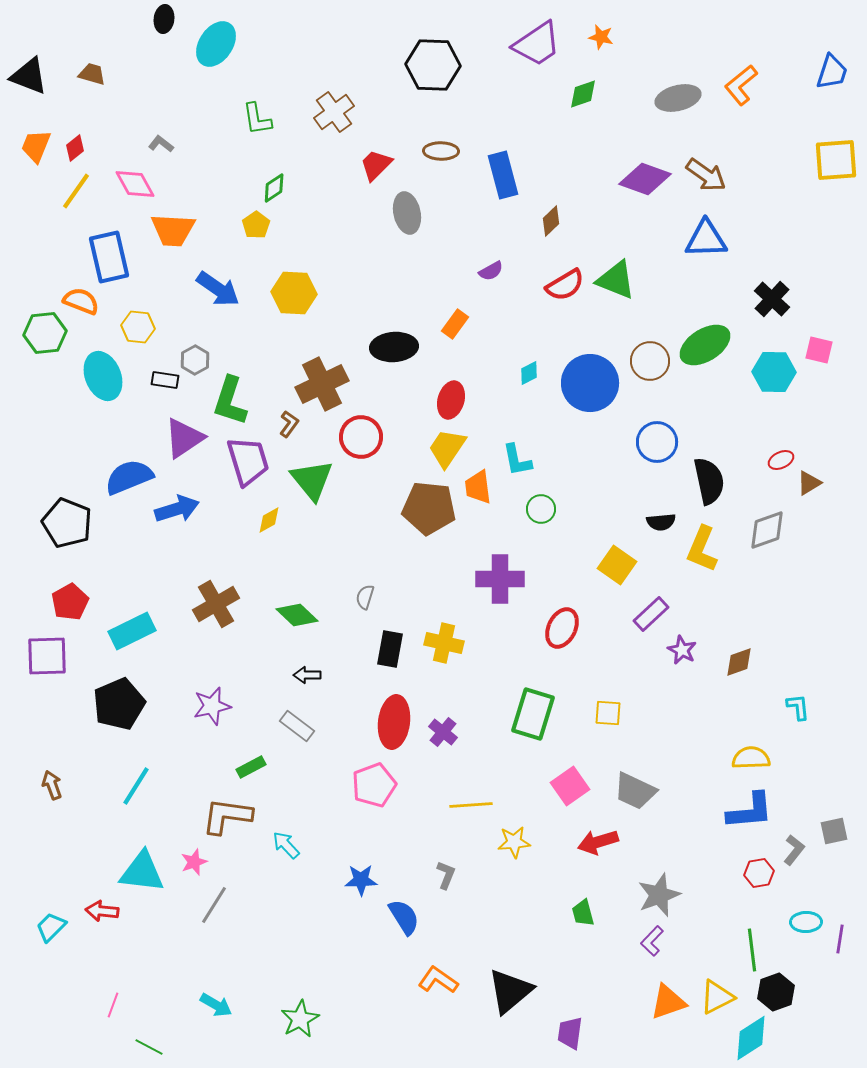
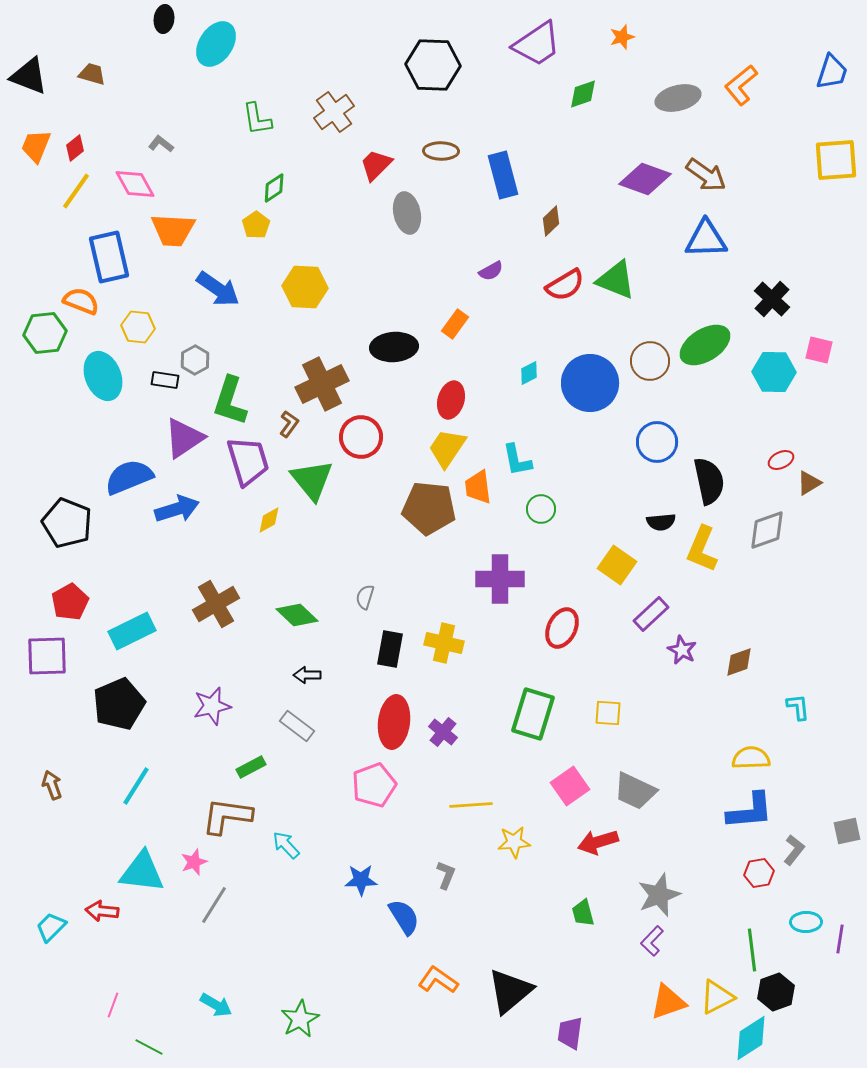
orange star at (601, 37): moved 21 px right; rotated 30 degrees counterclockwise
yellow hexagon at (294, 293): moved 11 px right, 6 px up
gray square at (834, 831): moved 13 px right
